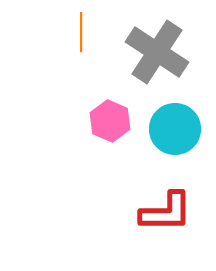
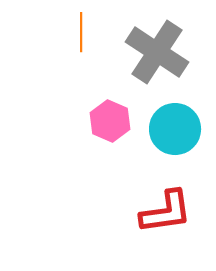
red L-shape: rotated 8 degrees counterclockwise
